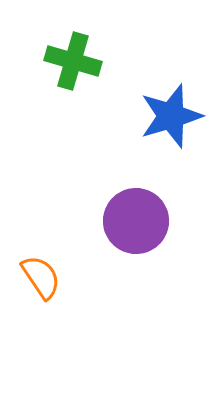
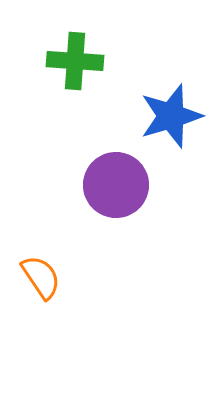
green cross: moved 2 px right; rotated 12 degrees counterclockwise
purple circle: moved 20 px left, 36 px up
